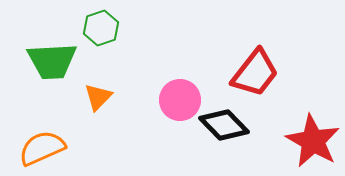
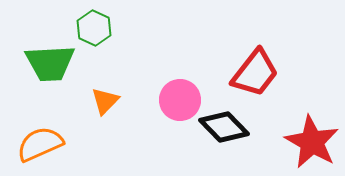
green hexagon: moved 7 px left; rotated 16 degrees counterclockwise
green trapezoid: moved 2 px left, 2 px down
orange triangle: moved 7 px right, 4 px down
black diamond: moved 2 px down
red star: moved 1 px left, 1 px down
orange semicircle: moved 2 px left, 4 px up
